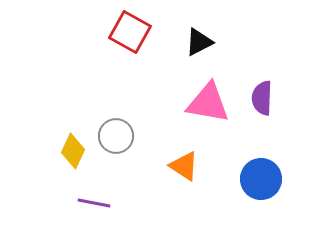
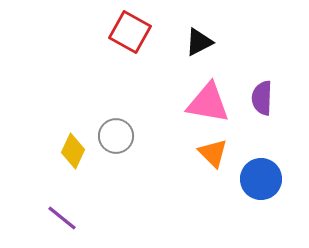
orange triangle: moved 29 px right, 13 px up; rotated 12 degrees clockwise
purple line: moved 32 px left, 15 px down; rotated 28 degrees clockwise
